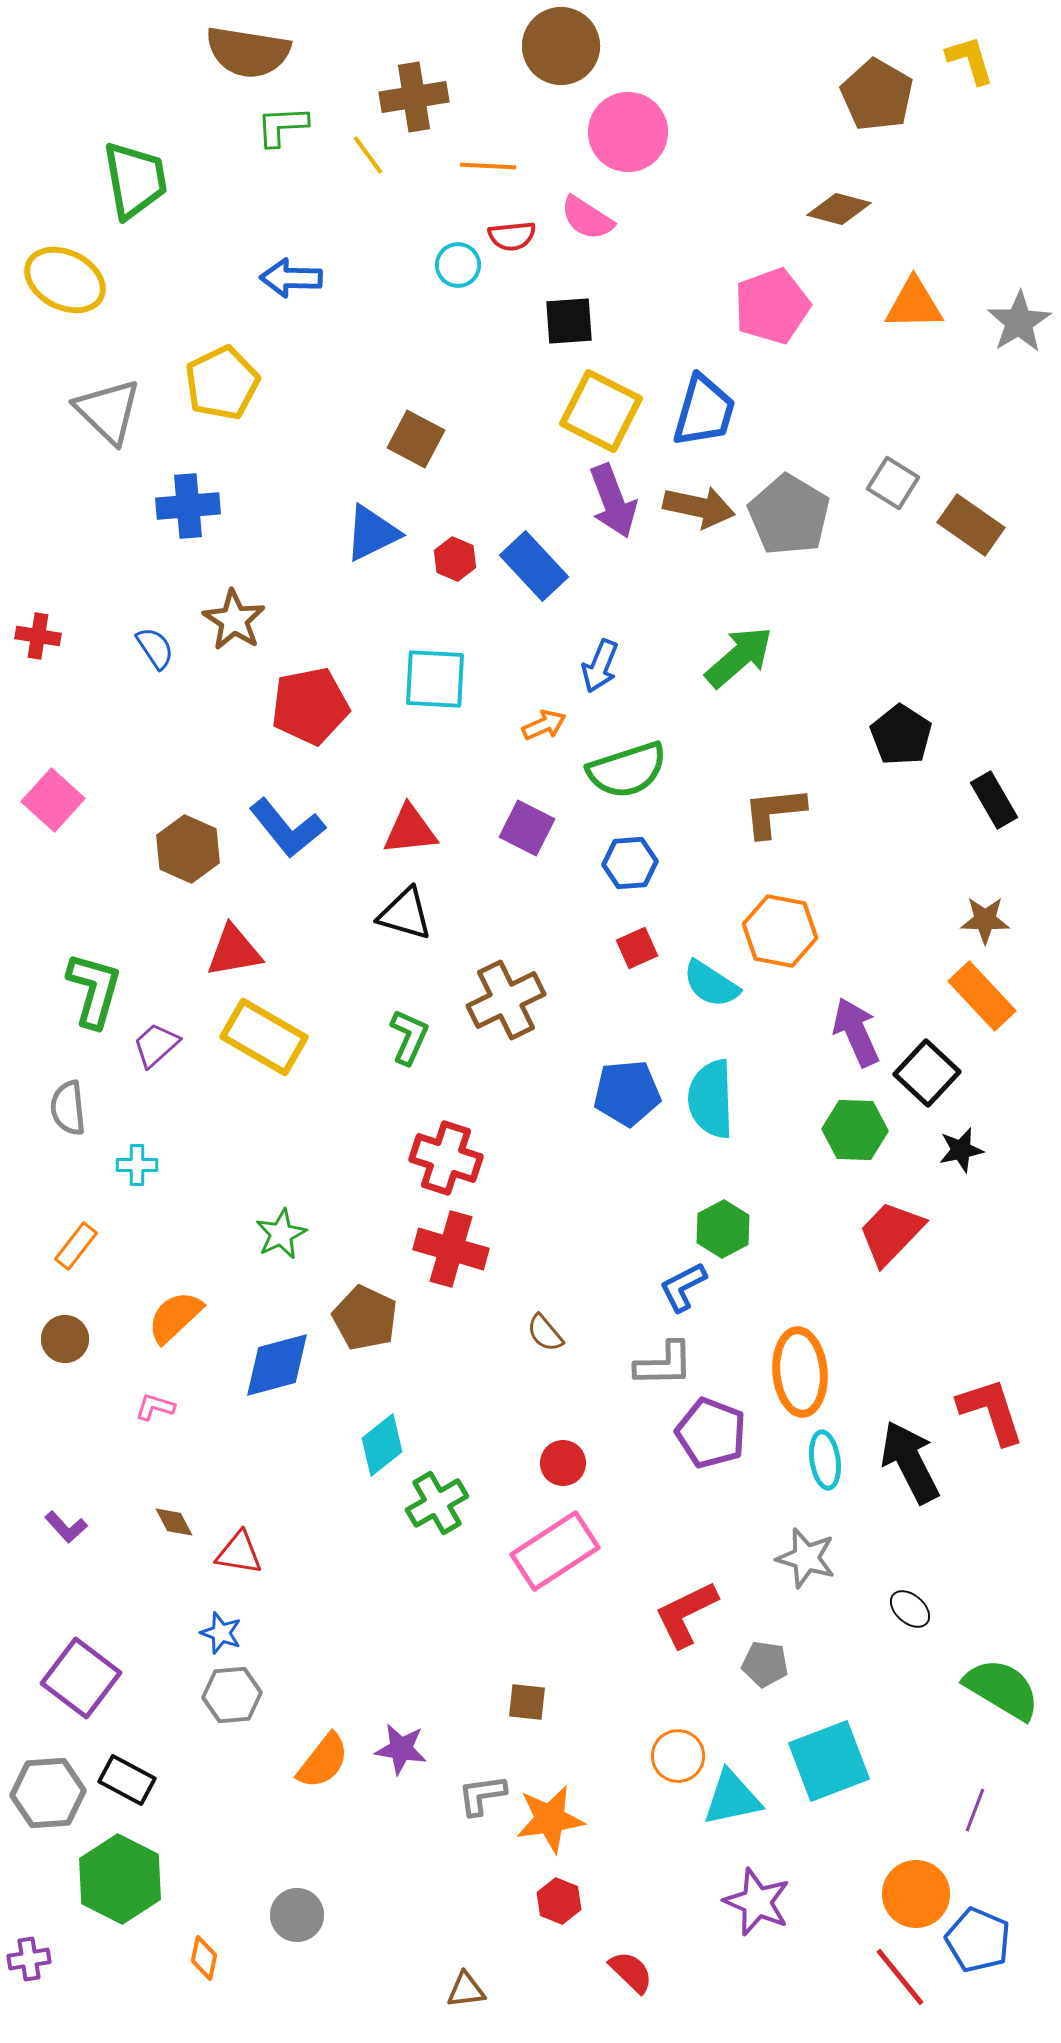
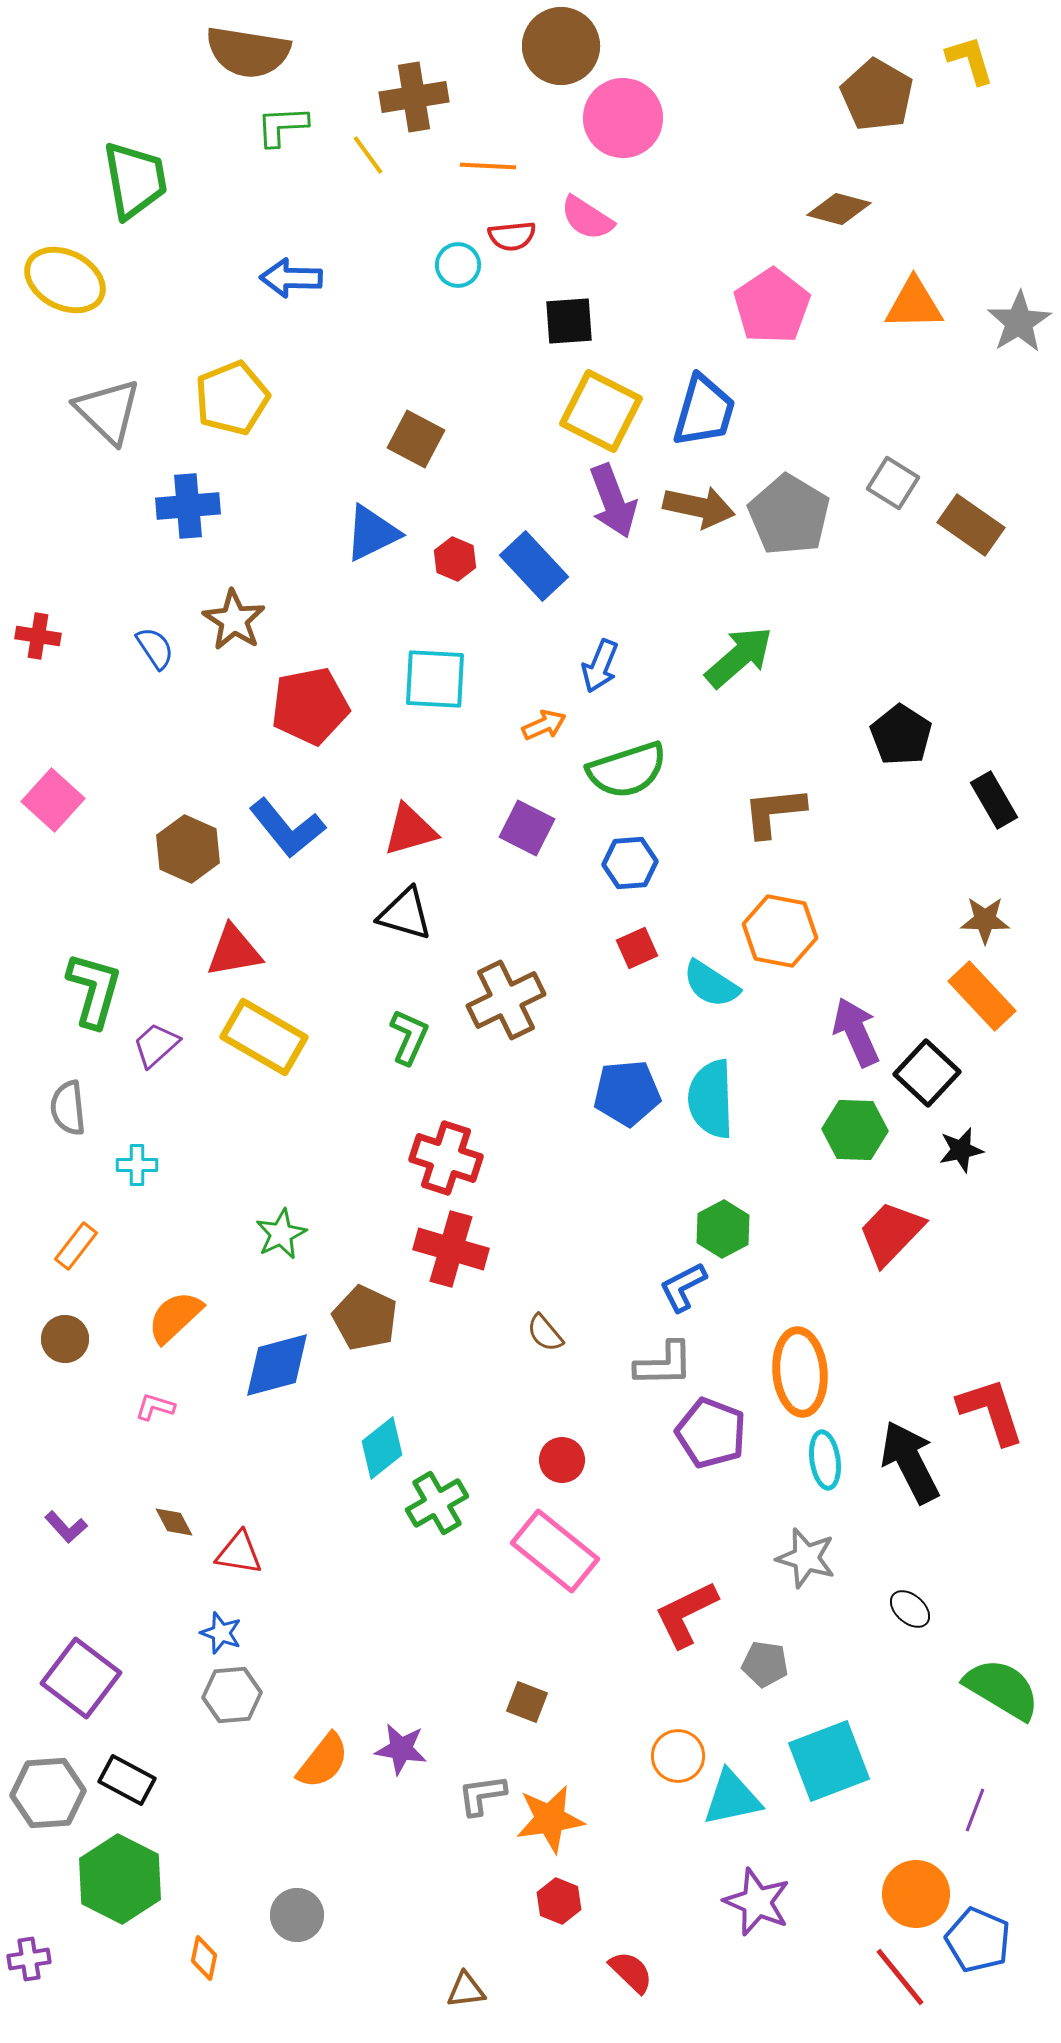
pink circle at (628, 132): moved 5 px left, 14 px up
pink pentagon at (772, 306): rotated 14 degrees counterclockwise
yellow pentagon at (222, 383): moved 10 px right, 15 px down; rotated 4 degrees clockwise
red triangle at (410, 830): rotated 10 degrees counterclockwise
cyan diamond at (382, 1445): moved 3 px down
red circle at (563, 1463): moved 1 px left, 3 px up
pink rectangle at (555, 1551): rotated 72 degrees clockwise
brown square at (527, 1702): rotated 15 degrees clockwise
